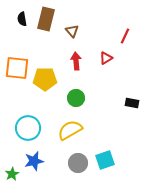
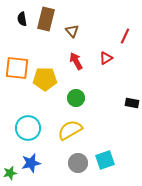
red arrow: rotated 24 degrees counterclockwise
blue star: moved 3 px left, 2 px down
green star: moved 2 px left, 1 px up; rotated 16 degrees clockwise
